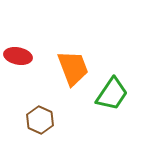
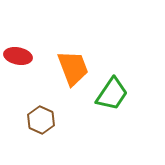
brown hexagon: moved 1 px right
